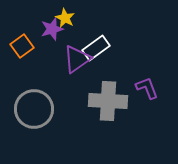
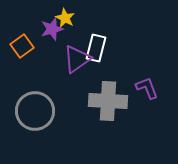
white rectangle: rotated 40 degrees counterclockwise
gray circle: moved 1 px right, 2 px down
